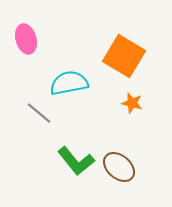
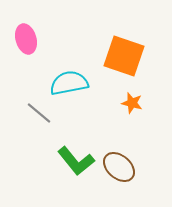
orange square: rotated 12 degrees counterclockwise
